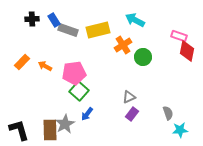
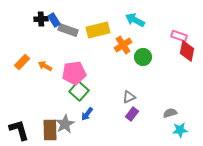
black cross: moved 9 px right
gray semicircle: moved 2 px right; rotated 88 degrees counterclockwise
